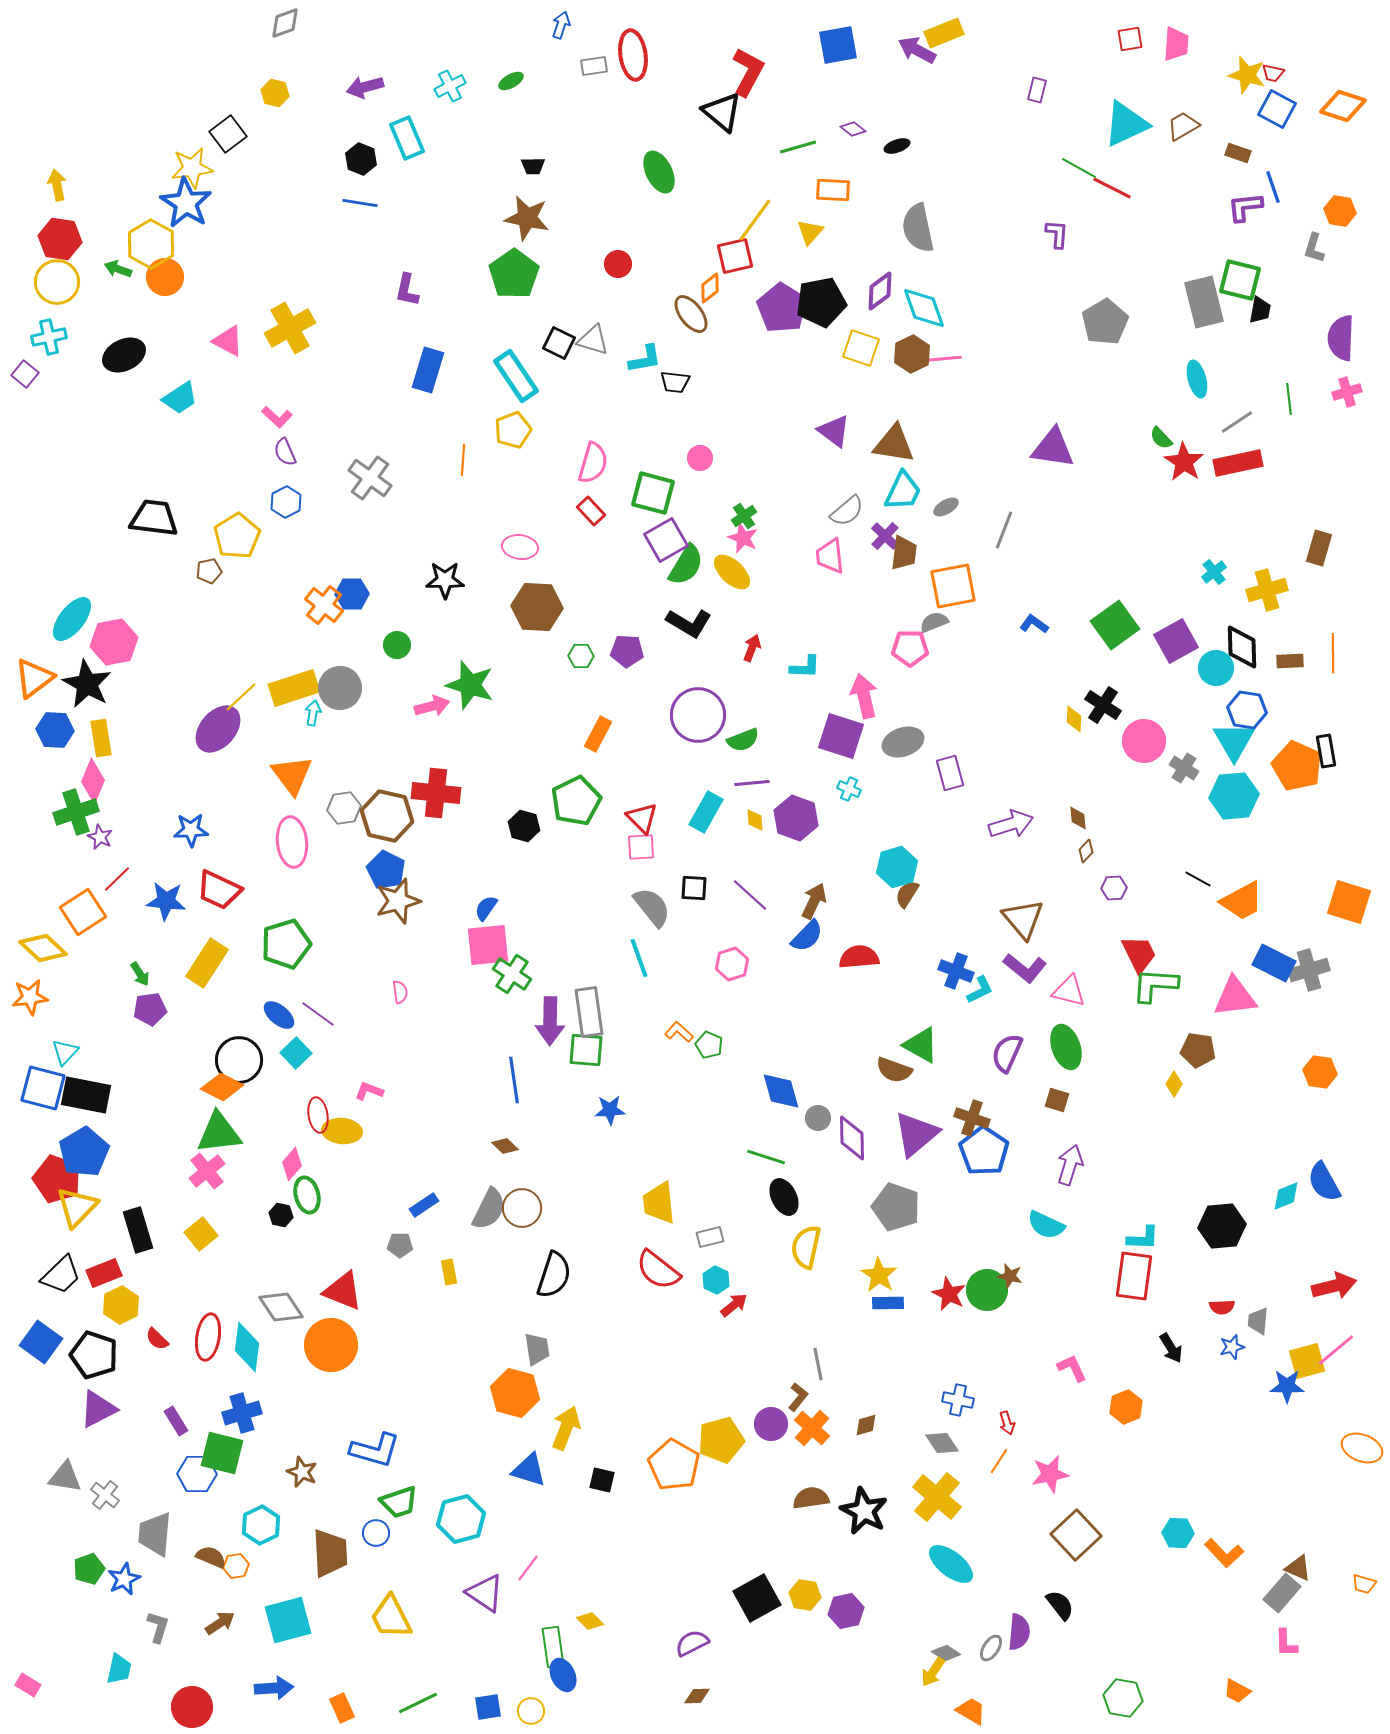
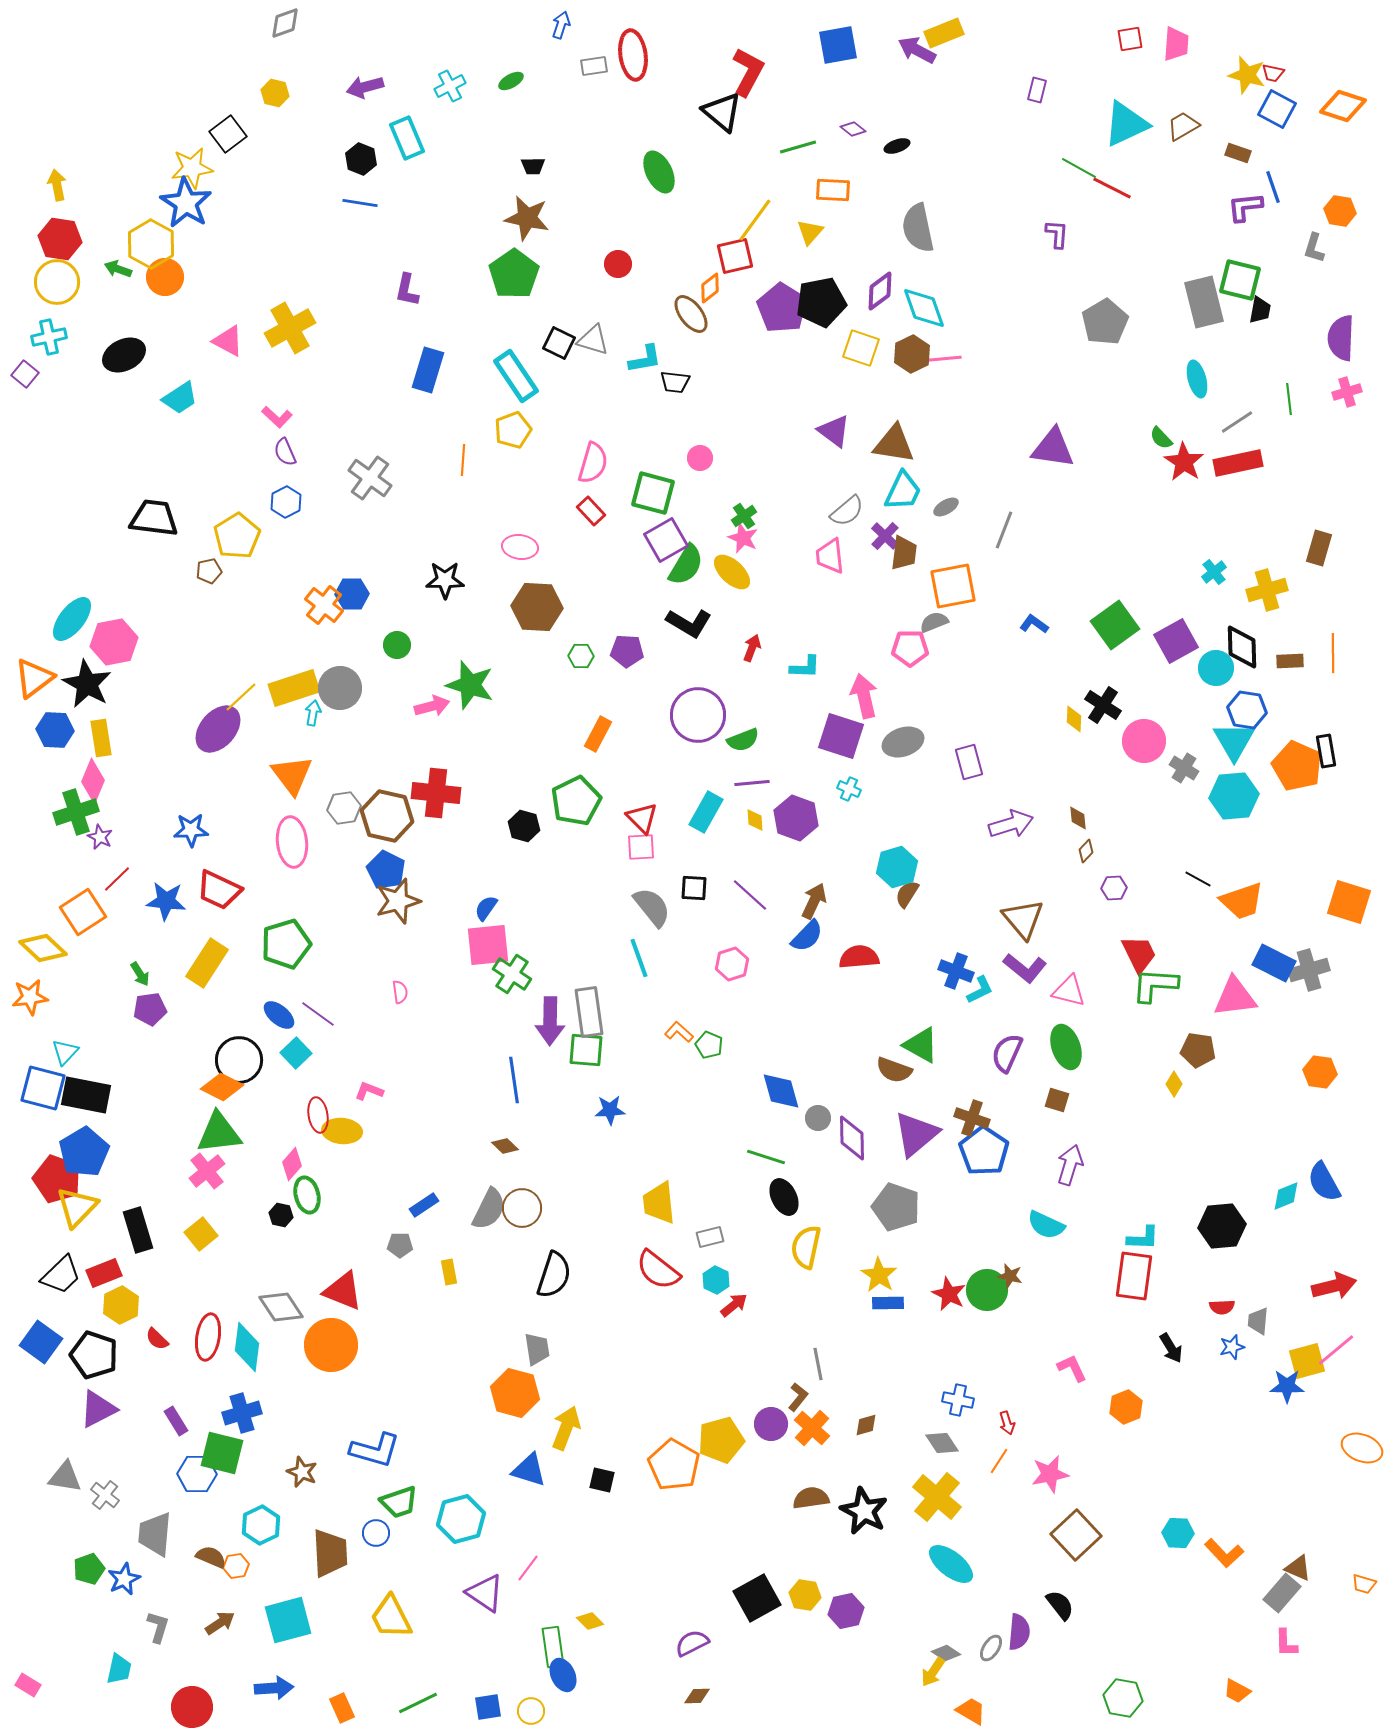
purple rectangle at (950, 773): moved 19 px right, 11 px up
orange trapezoid at (1242, 901): rotated 9 degrees clockwise
